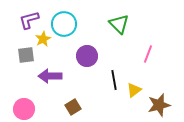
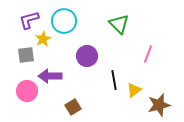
cyan circle: moved 3 px up
pink circle: moved 3 px right, 18 px up
